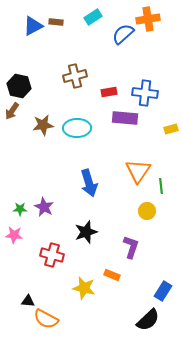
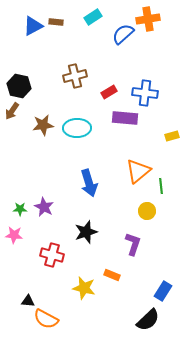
red rectangle: rotated 21 degrees counterclockwise
yellow rectangle: moved 1 px right, 7 px down
orange triangle: rotated 16 degrees clockwise
purple L-shape: moved 2 px right, 3 px up
